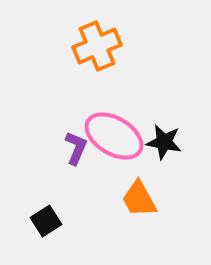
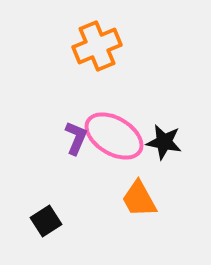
purple L-shape: moved 10 px up
